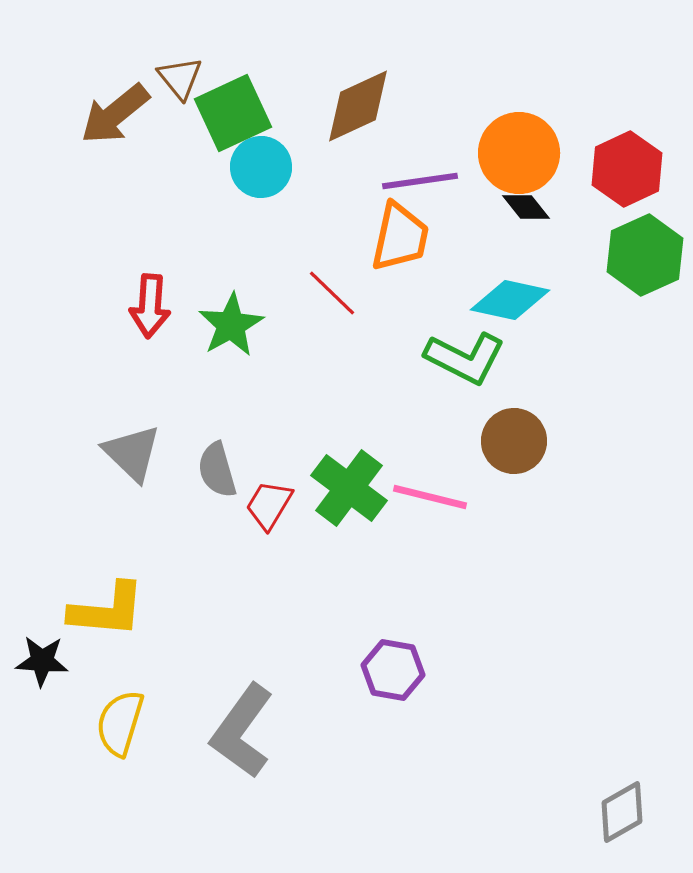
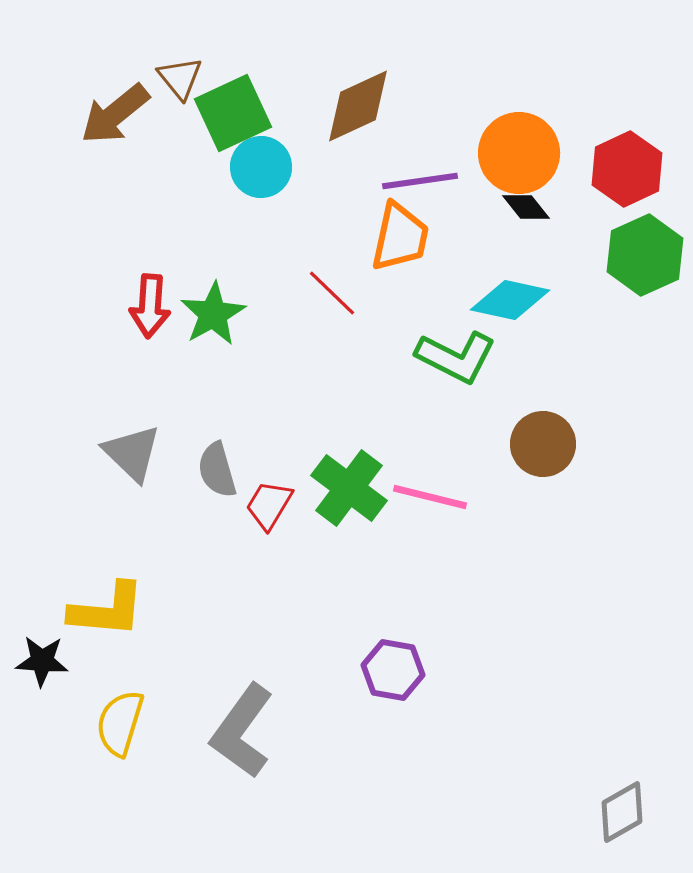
green star: moved 18 px left, 11 px up
green L-shape: moved 9 px left, 1 px up
brown circle: moved 29 px right, 3 px down
